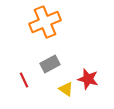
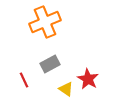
red star: rotated 15 degrees clockwise
